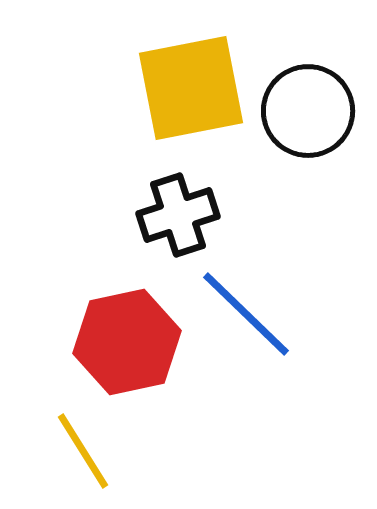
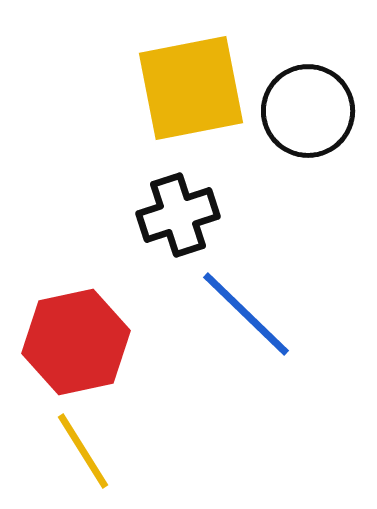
red hexagon: moved 51 px left
